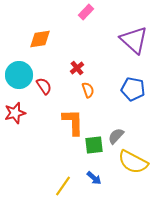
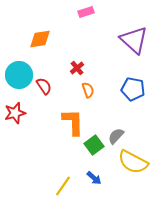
pink rectangle: rotated 28 degrees clockwise
green square: rotated 30 degrees counterclockwise
